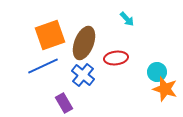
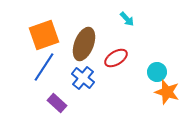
orange square: moved 6 px left
brown ellipse: moved 1 px down
red ellipse: rotated 25 degrees counterclockwise
blue line: moved 1 px right, 1 px down; rotated 32 degrees counterclockwise
blue cross: moved 3 px down
orange star: moved 2 px right, 3 px down
purple rectangle: moved 7 px left; rotated 18 degrees counterclockwise
